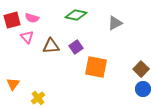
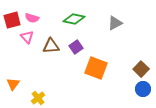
green diamond: moved 2 px left, 4 px down
orange square: moved 1 px down; rotated 10 degrees clockwise
